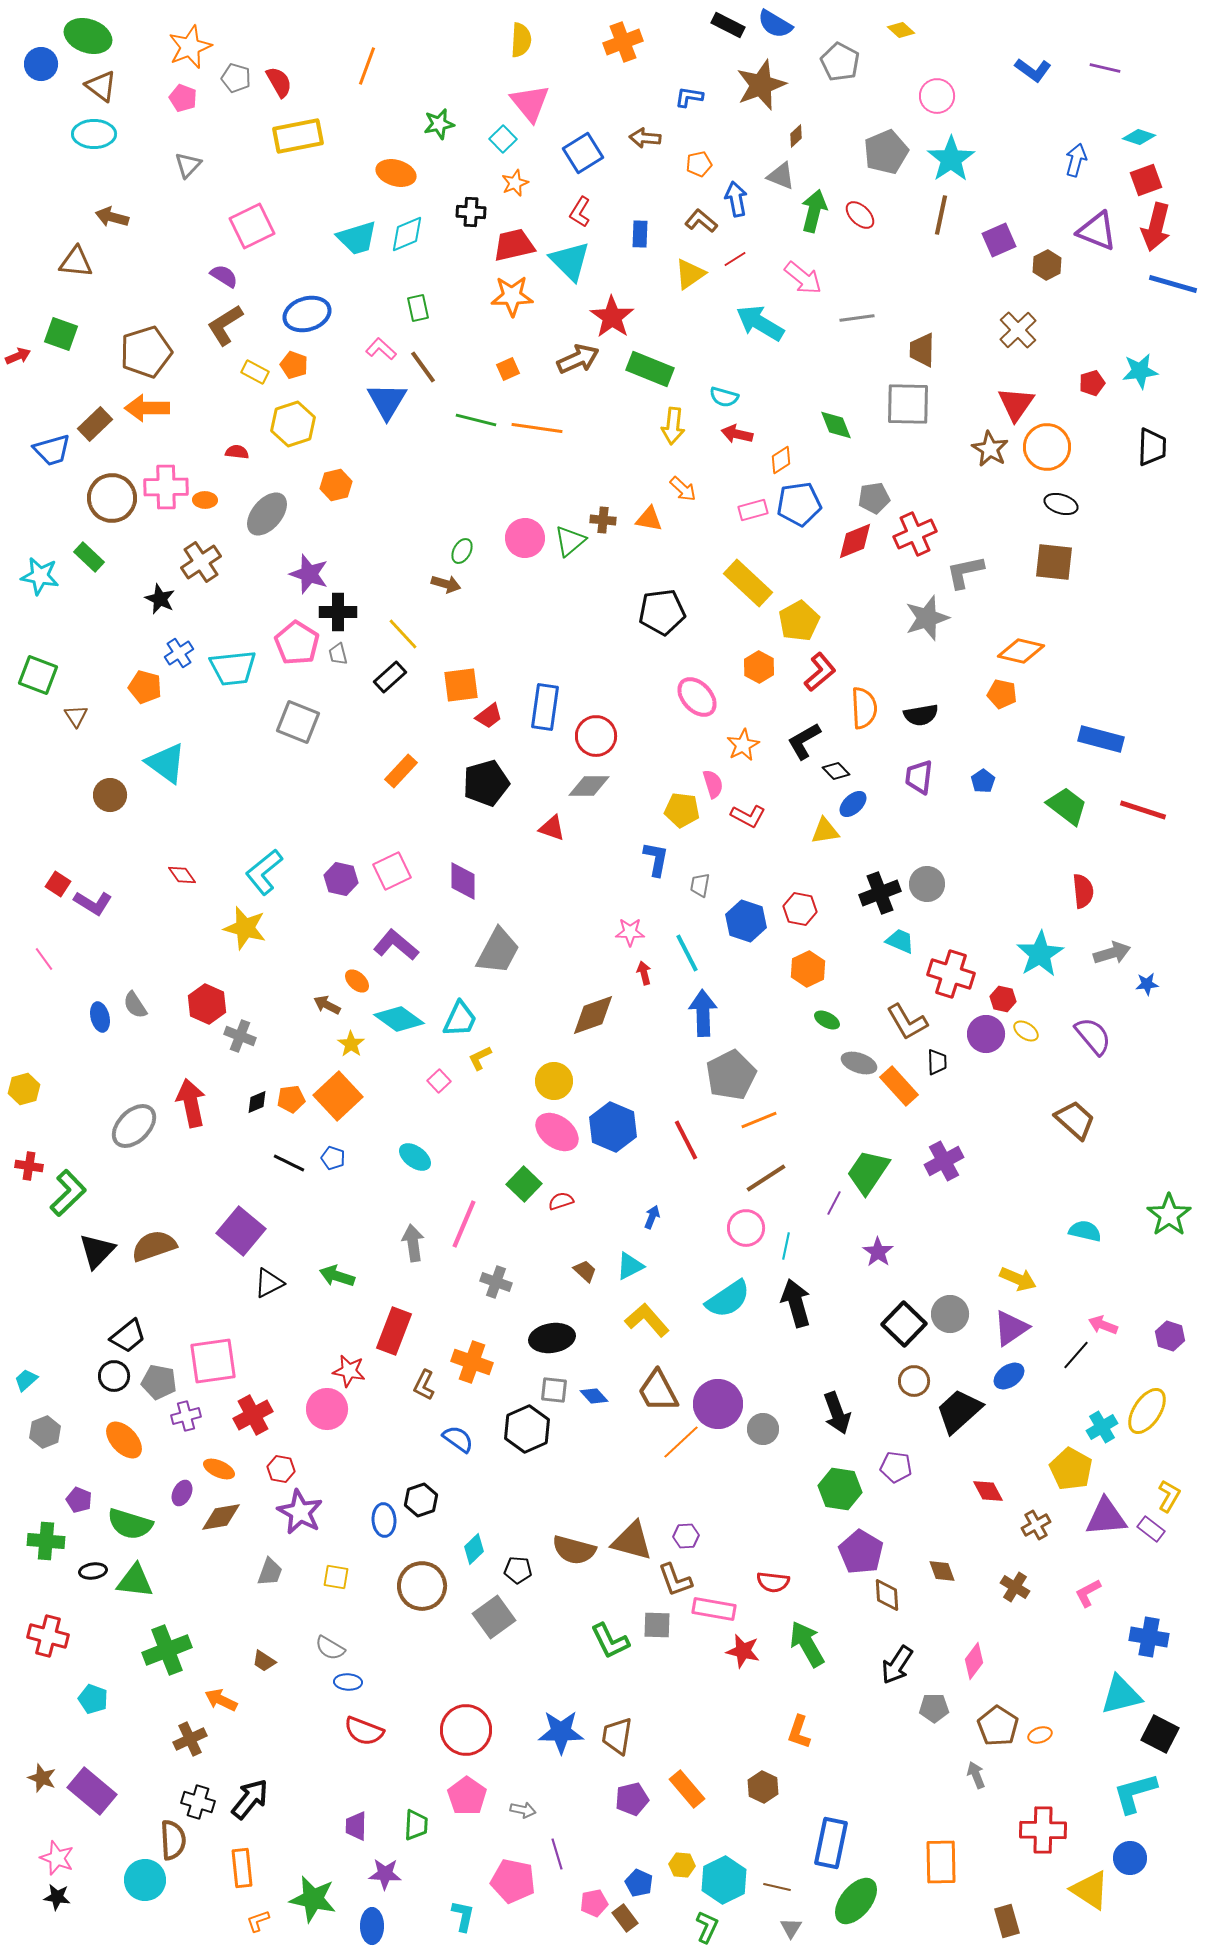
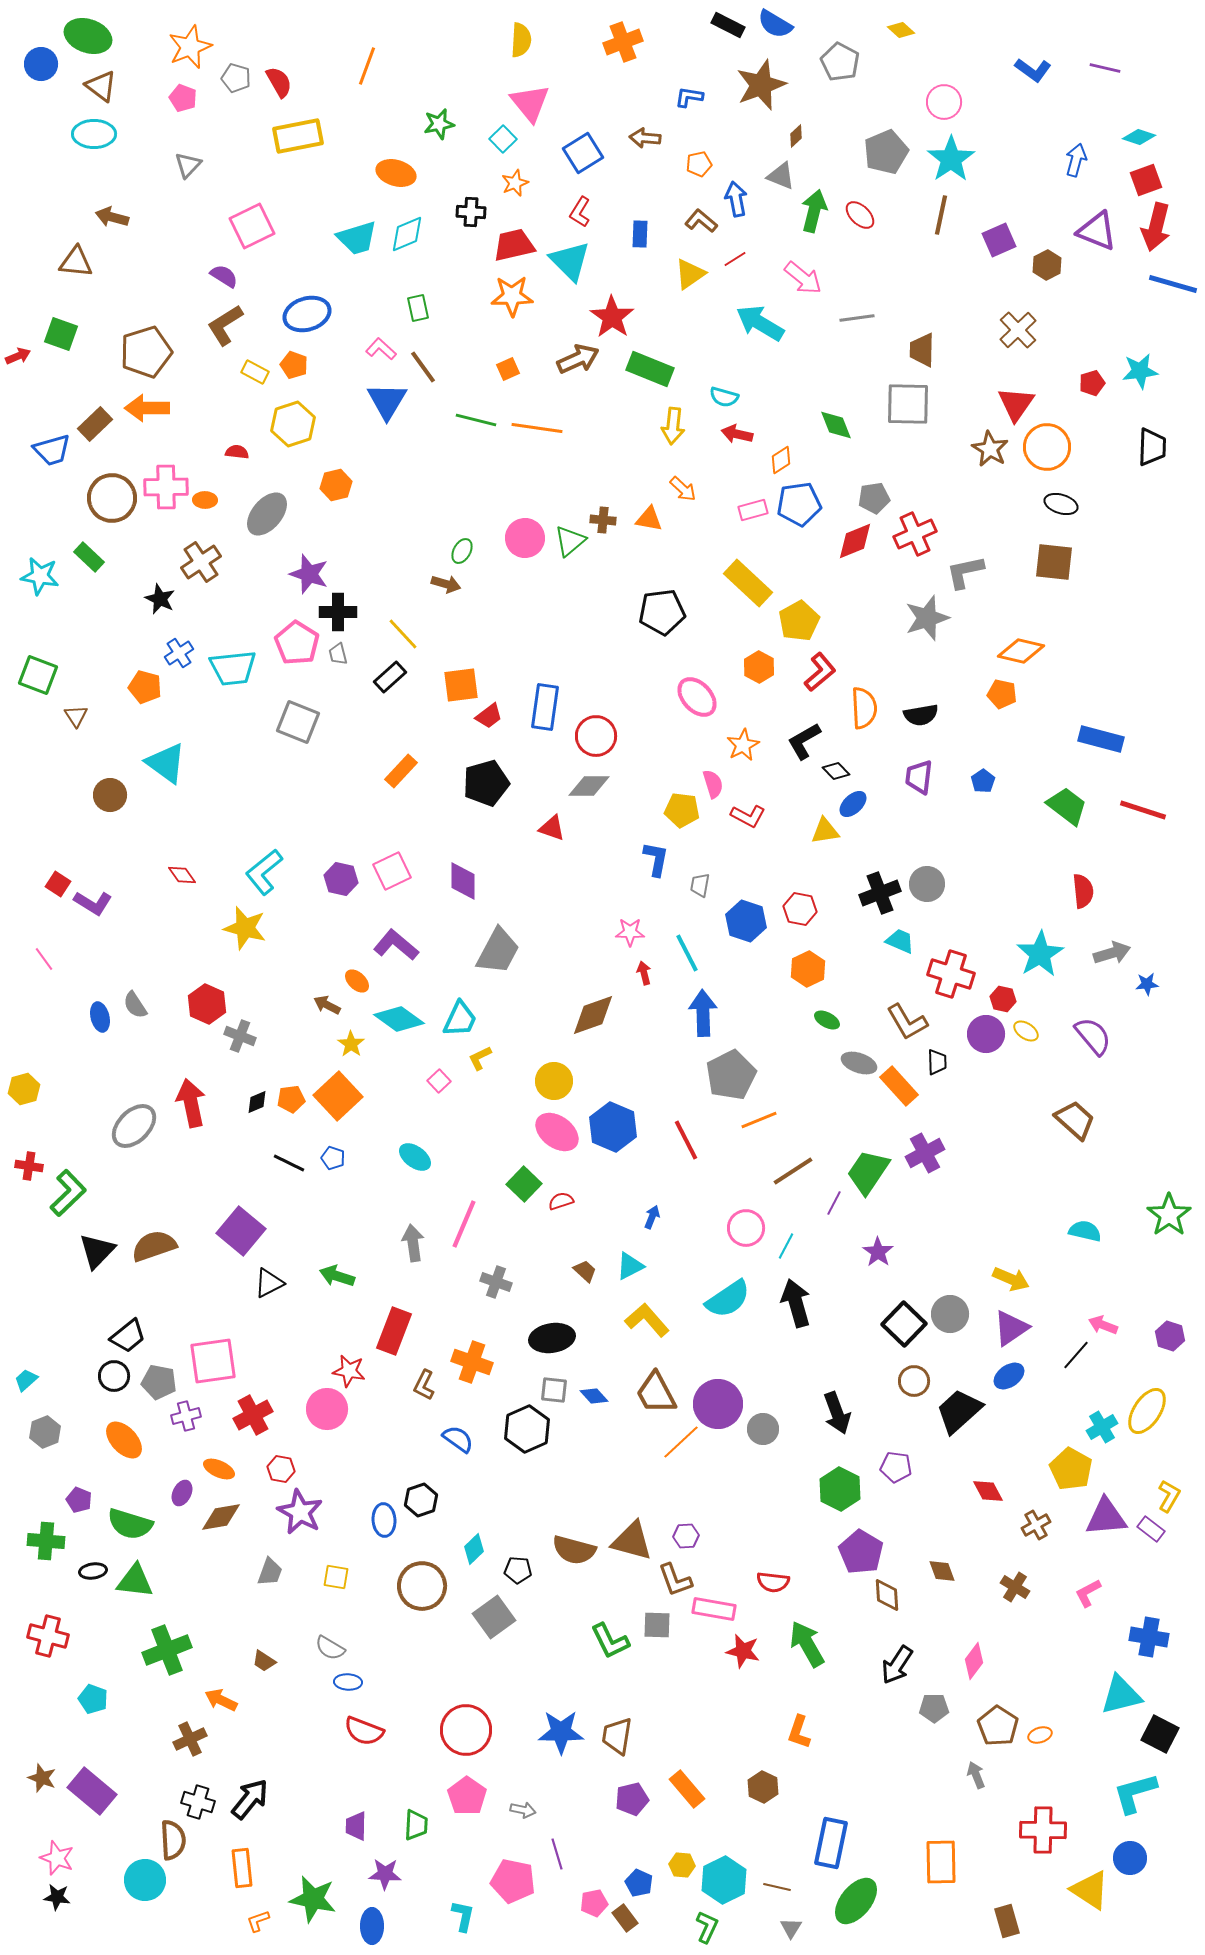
pink circle at (937, 96): moved 7 px right, 6 px down
purple cross at (944, 1161): moved 19 px left, 8 px up
brown line at (766, 1178): moved 27 px right, 7 px up
cyan line at (786, 1246): rotated 16 degrees clockwise
yellow arrow at (1018, 1279): moved 7 px left
brown trapezoid at (658, 1391): moved 2 px left, 2 px down
green hexagon at (840, 1489): rotated 18 degrees clockwise
